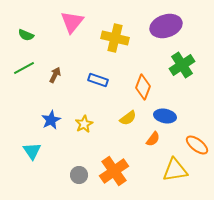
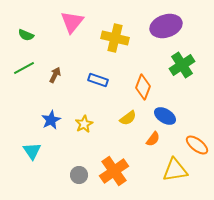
blue ellipse: rotated 20 degrees clockwise
